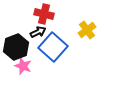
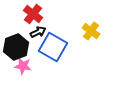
red cross: moved 11 px left; rotated 24 degrees clockwise
yellow cross: moved 4 px right, 1 px down; rotated 18 degrees counterclockwise
blue square: rotated 12 degrees counterclockwise
pink star: rotated 12 degrees counterclockwise
